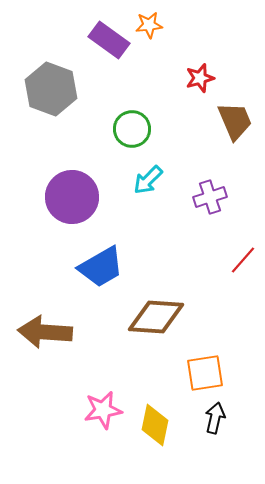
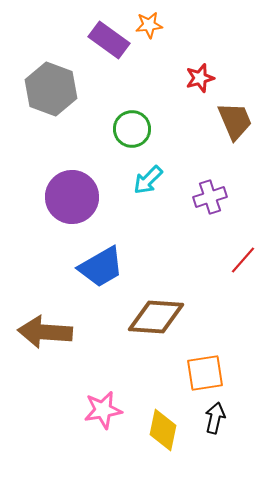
yellow diamond: moved 8 px right, 5 px down
